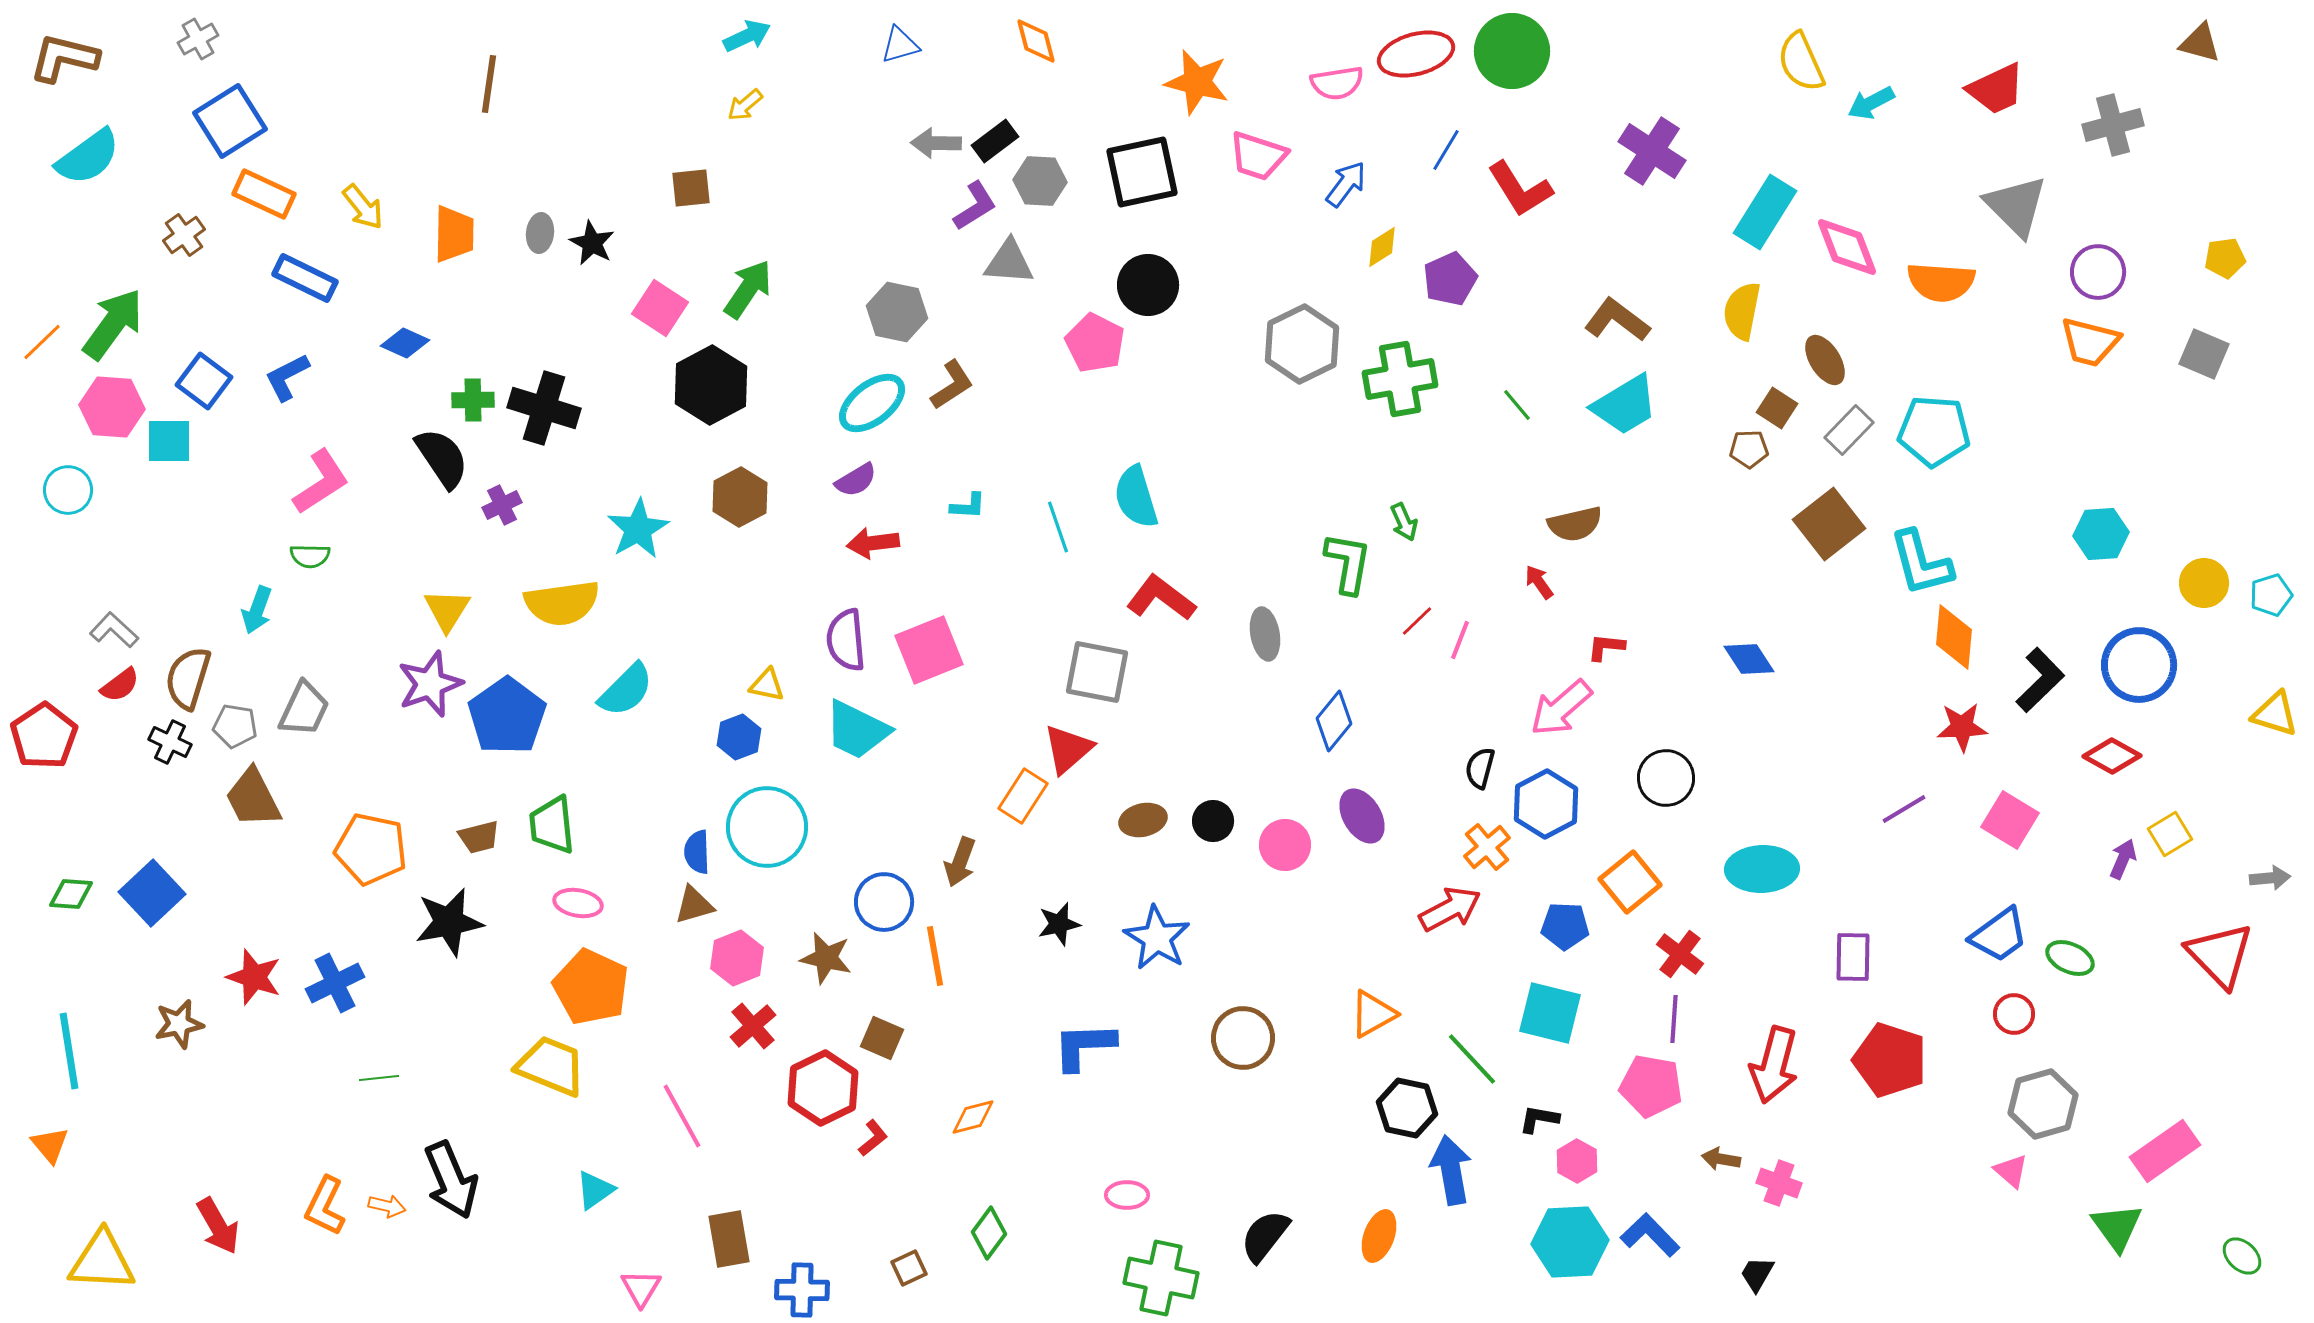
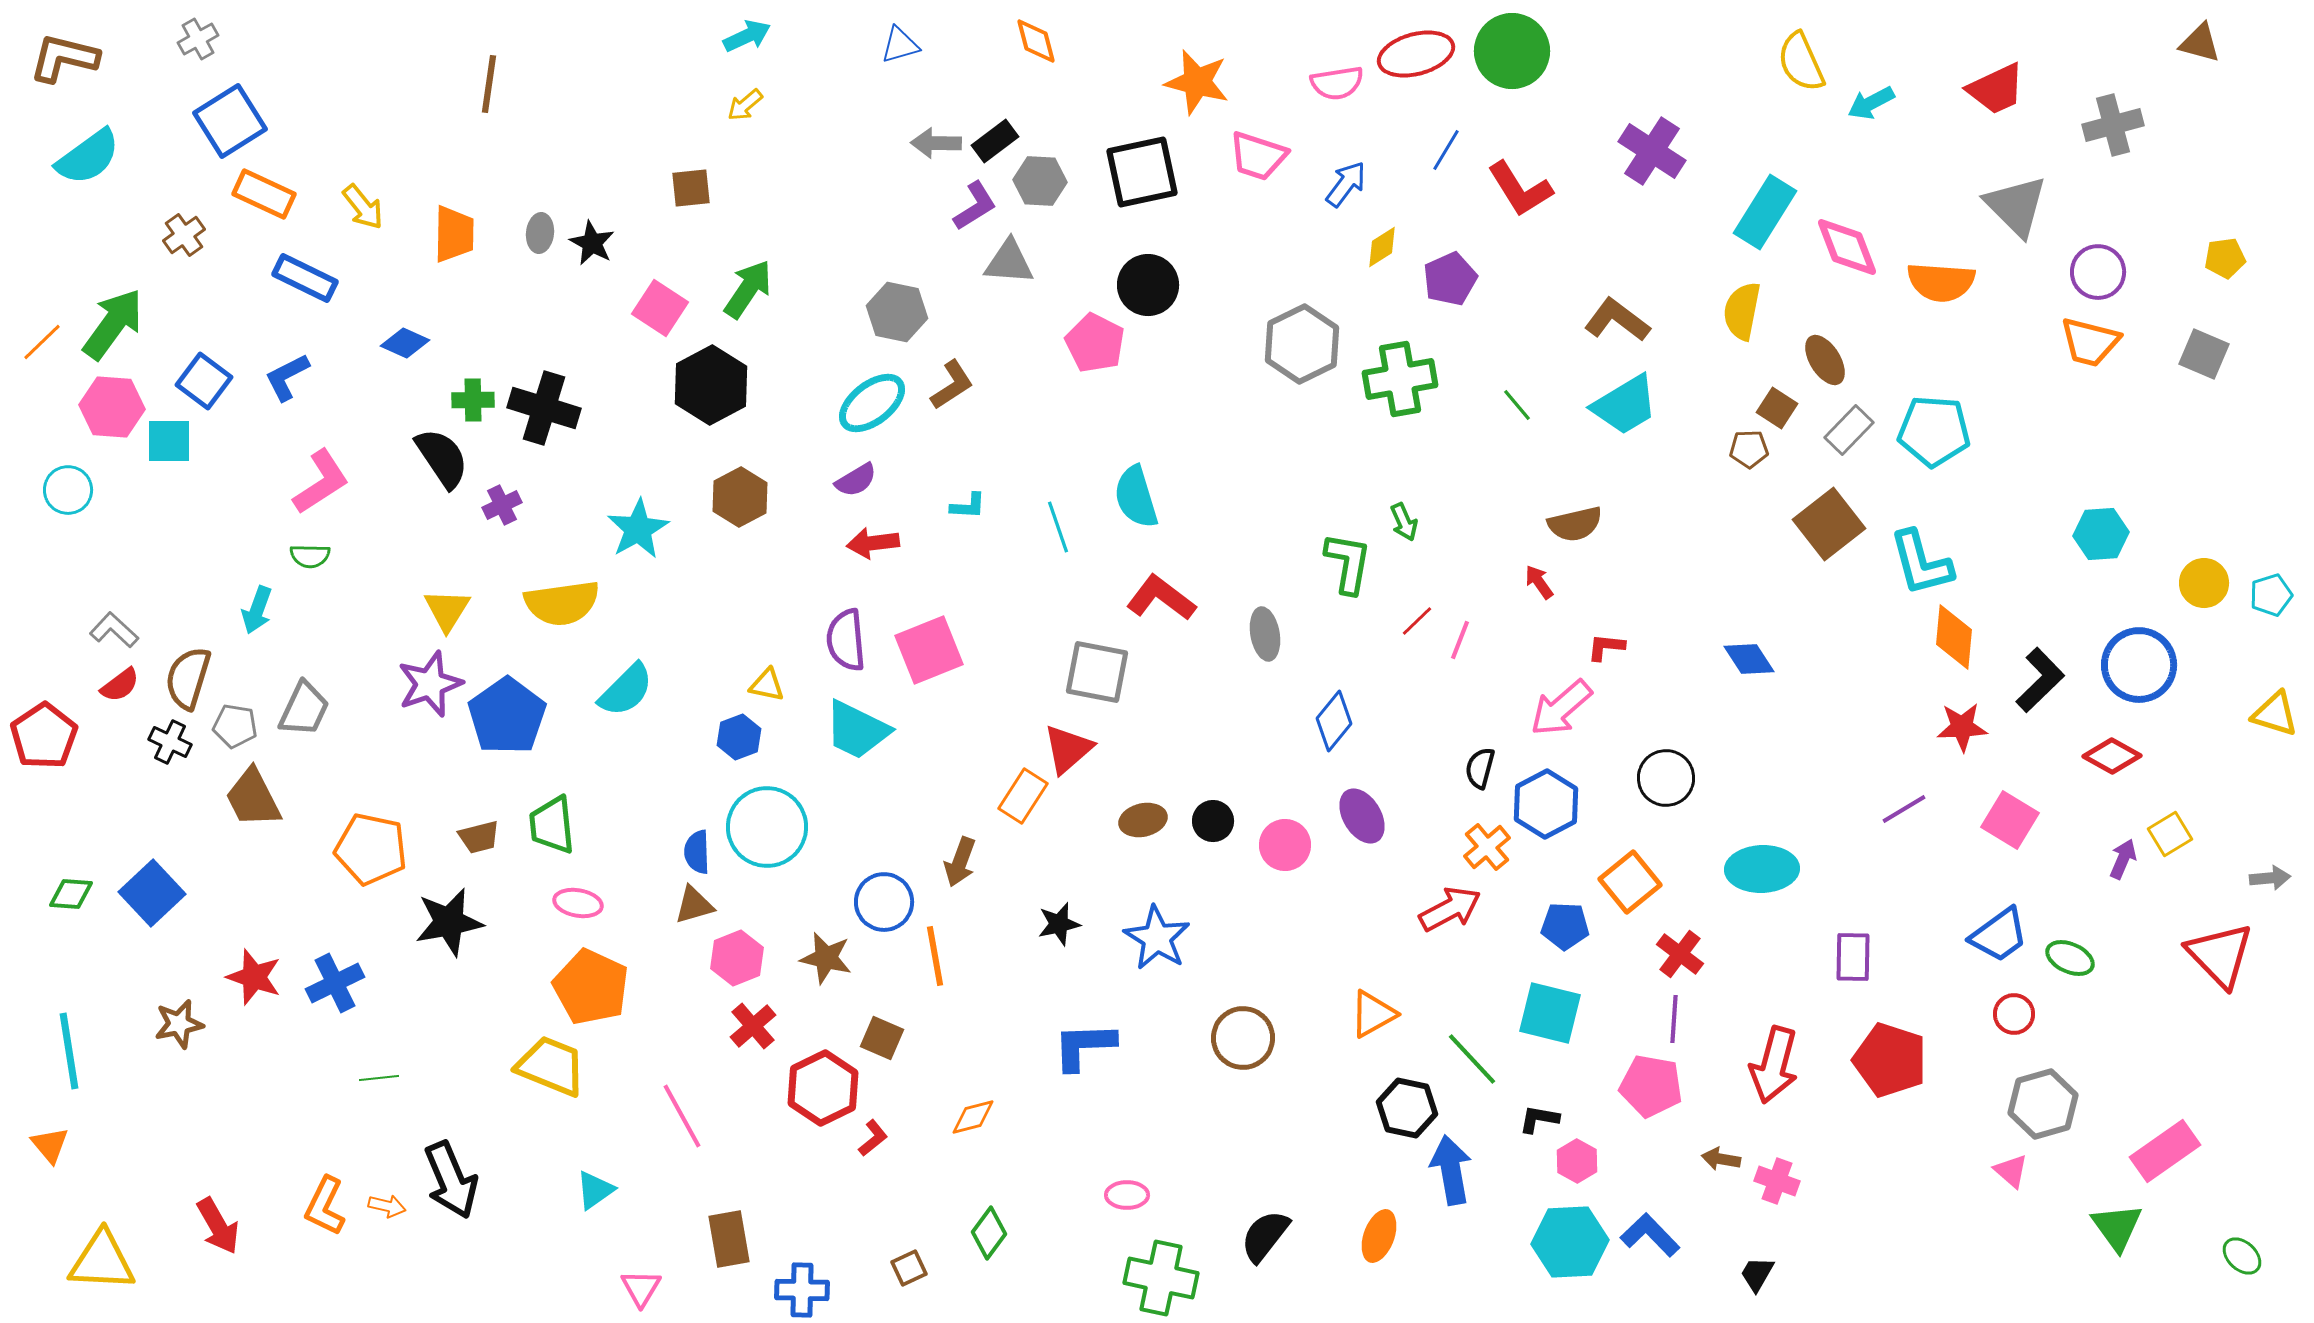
pink cross at (1779, 1183): moved 2 px left, 2 px up
